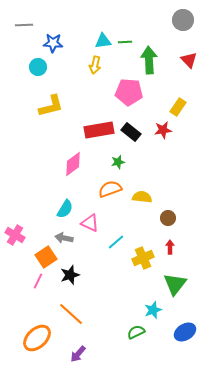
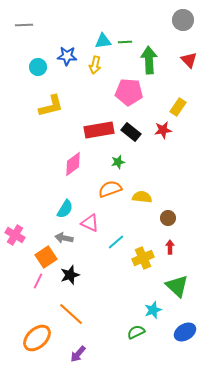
blue star: moved 14 px right, 13 px down
green triangle: moved 2 px right, 2 px down; rotated 25 degrees counterclockwise
